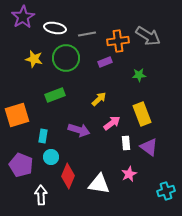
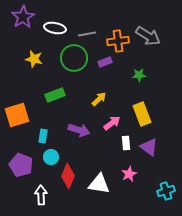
green circle: moved 8 px right
